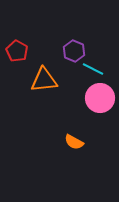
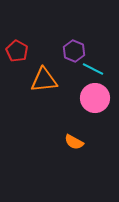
pink circle: moved 5 px left
